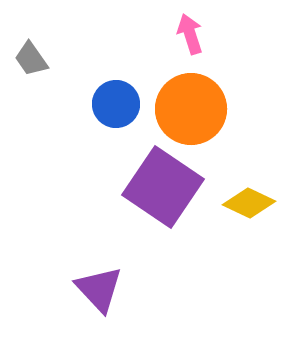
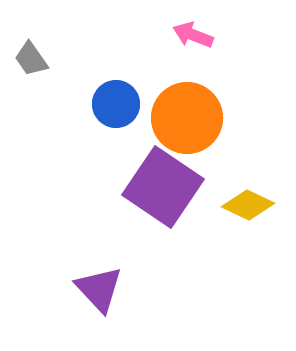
pink arrow: moved 3 px right, 1 px down; rotated 51 degrees counterclockwise
orange circle: moved 4 px left, 9 px down
yellow diamond: moved 1 px left, 2 px down
